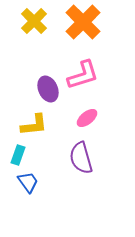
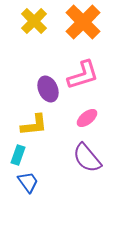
purple semicircle: moved 6 px right; rotated 24 degrees counterclockwise
